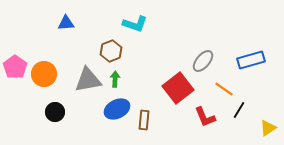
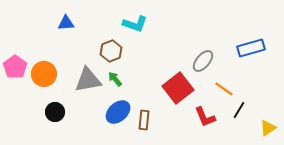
blue rectangle: moved 12 px up
green arrow: rotated 42 degrees counterclockwise
blue ellipse: moved 1 px right, 3 px down; rotated 15 degrees counterclockwise
